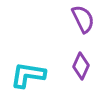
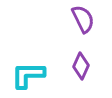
cyan L-shape: rotated 9 degrees counterclockwise
